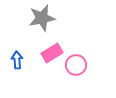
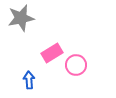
gray star: moved 21 px left
blue arrow: moved 12 px right, 20 px down
